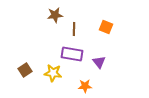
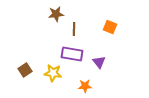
brown star: moved 1 px right, 1 px up
orange square: moved 4 px right
